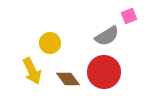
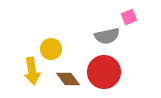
pink square: moved 1 px down
gray semicircle: rotated 20 degrees clockwise
yellow circle: moved 1 px right, 6 px down
yellow arrow: rotated 16 degrees clockwise
